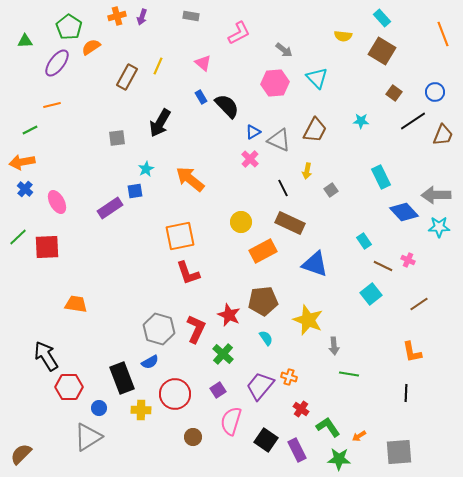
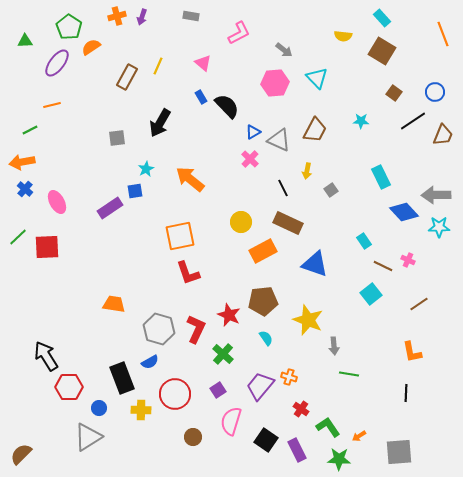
brown rectangle at (290, 223): moved 2 px left
orange trapezoid at (76, 304): moved 38 px right
